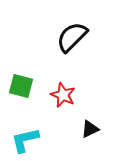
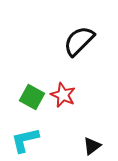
black semicircle: moved 7 px right, 4 px down
green square: moved 11 px right, 11 px down; rotated 15 degrees clockwise
black triangle: moved 2 px right, 17 px down; rotated 12 degrees counterclockwise
